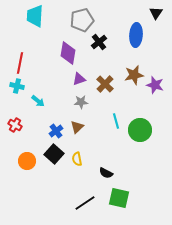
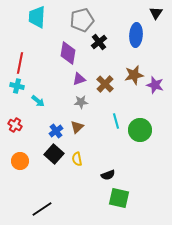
cyan trapezoid: moved 2 px right, 1 px down
orange circle: moved 7 px left
black semicircle: moved 2 px right, 2 px down; rotated 48 degrees counterclockwise
black line: moved 43 px left, 6 px down
